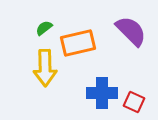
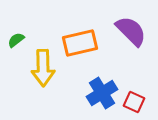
green semicircle: moved 28 px left, 12 px down
orange rectangle: moved 2 px right
yellow arrow: moved 2 px left
blue cross: rotated 32 degrees counterclockwise
